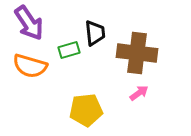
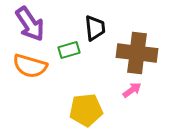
purple arrow: moved 1 px right, 1 px down
black trapezoid: moved 5 px up
pink arrow: moved 7 px left, 3 px up
